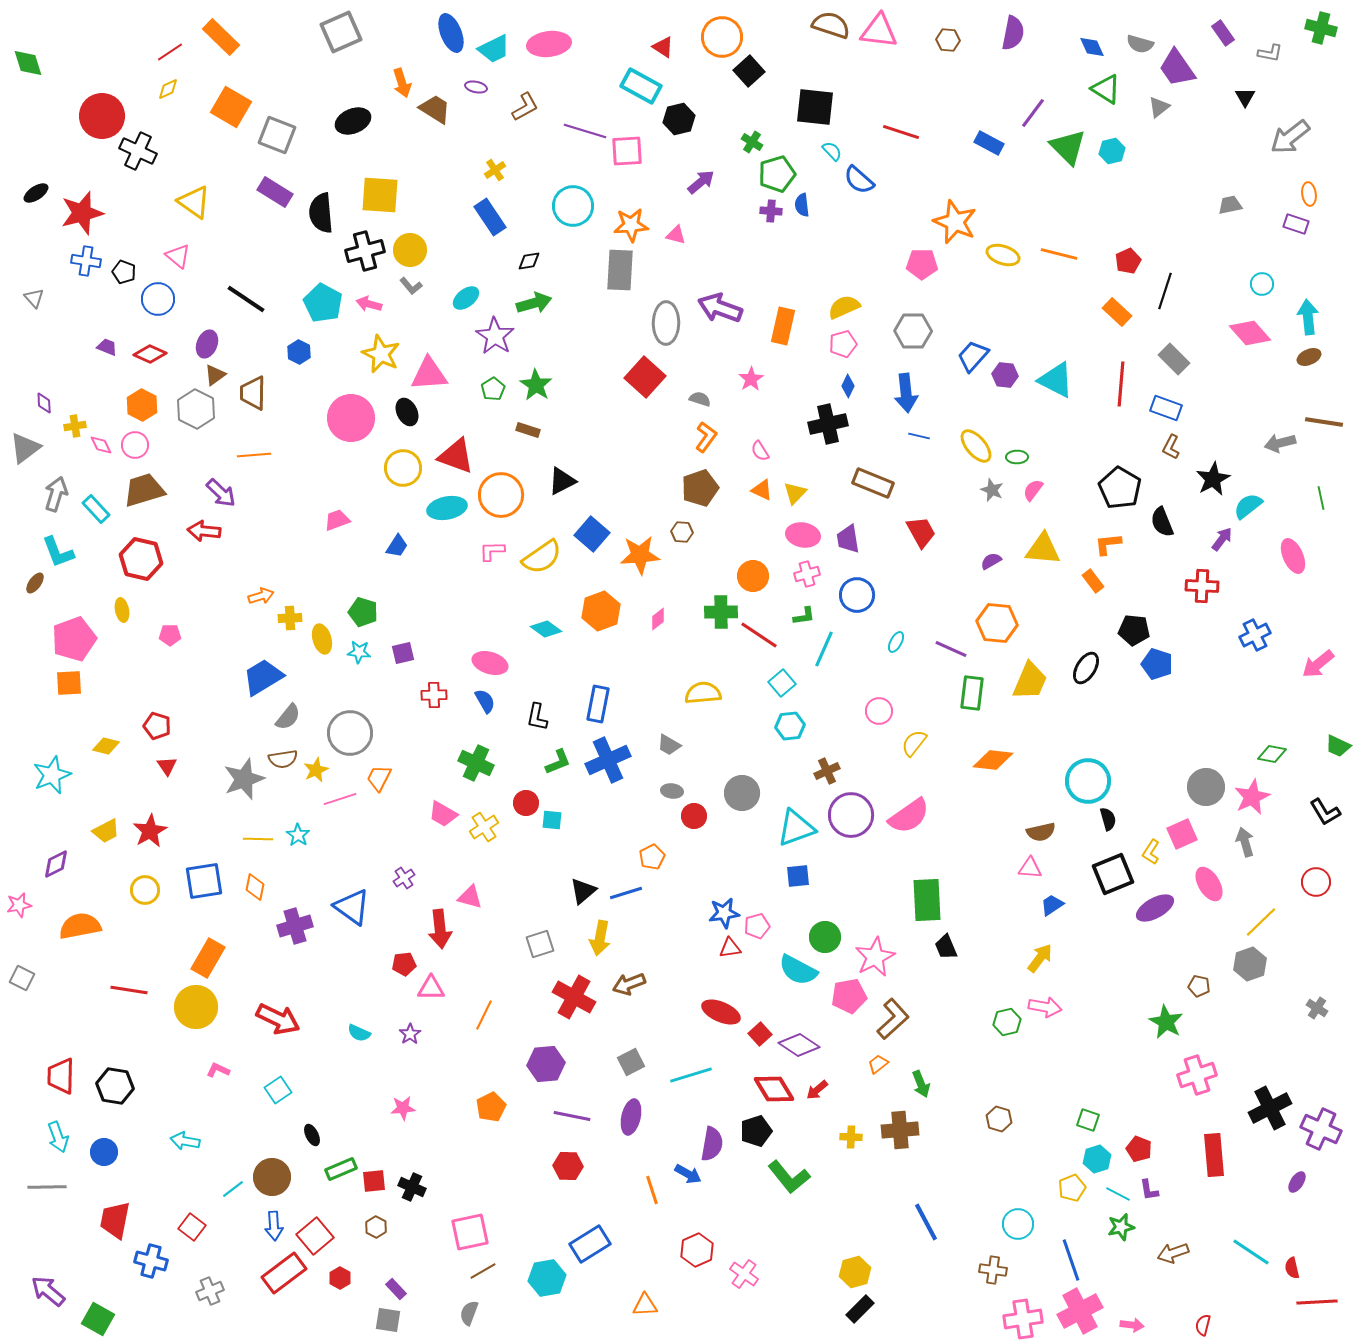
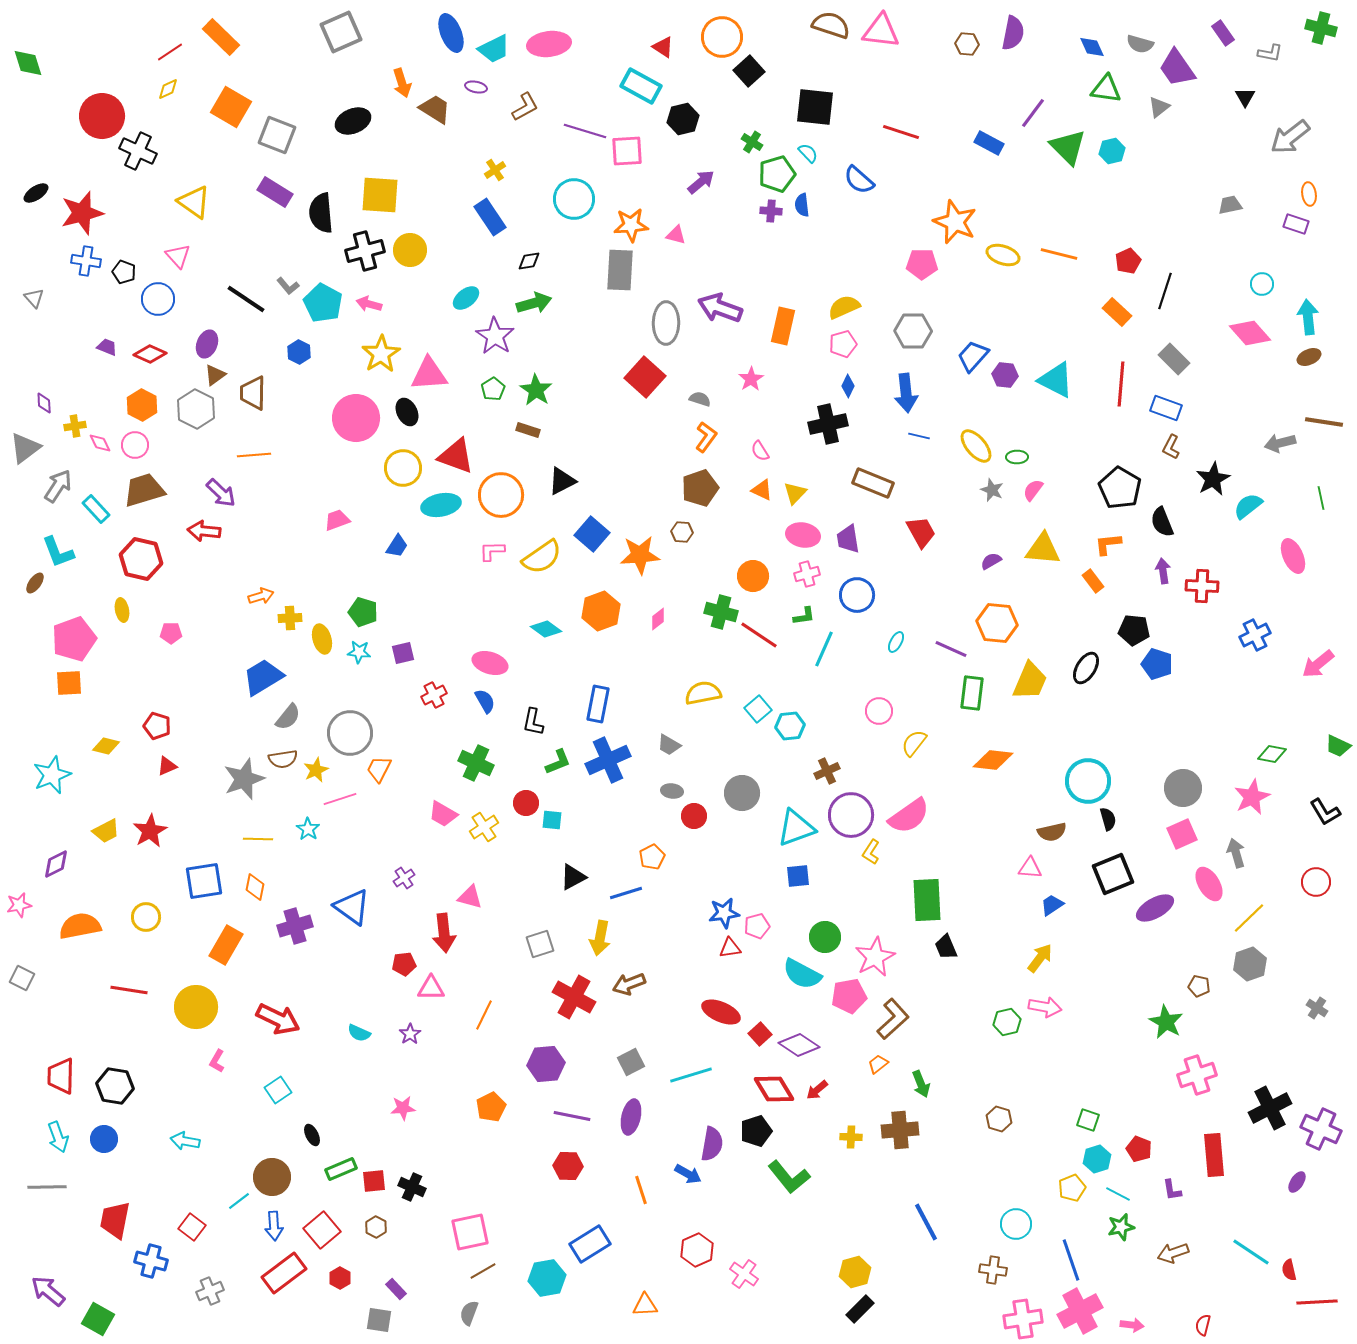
pink triangle at (879, 31): moved 2 px right
brown hexagon at (948, 40): moved 19 px right, 4 px down
green triangle at (1106, 89): rotated 24 degrees counterclockwise
black hexagon at (679, 119): moved 4 px right
cyan semicircle at (832, 151): moved 24 px left, 2 px down
cyan circle at (573, 206): moved 1 px right, 7 px up
pink triangle at (178, 256): rotated 8 degrees clockwise
gray L-shape at (411, 286): moved 123 px left
yellow star at (381, 354): rotated 15 degrees clockwise
green star at (536, 385): moved 5 px down
pink circle at (351, 418): moved 5 px right
pink diamond at (101, 445): moved 1 px left, 2 px up
gray arrow at (56, 494): moved 2 px right, 8 px up; rotated 16 degrees clockwise
cyan ellipse at (447, 508): moved 6 px left, 3 px up
purple arrow at (1222, 539): moved 59 px left, 32 px down; rotated 45 degrees counterclockwise
green cross at (721, 612): rotated 16 degrees clockwise
pink pentagon at (170, 635): moved 1 px right, 2 px up
cyan square at (782, 683): moved 24 px left, 26 px down
yellow semicircle at (703, 693): rotated 6 degrees counterclockwise
red cross at (434, 695): rotated 25 degrees counterclockwise
black L-shape at (537, 717): moved 4 px left, 5 px down
red triangle at (167, 766): rotated 40 degrees clockwise
orange trapezoid at (379, 778): moved 9 px up
gray circle at (1206, 787): moved 23 px left, 1 px down
brown semicircle at (1041, 832): moved 11 px right
cyan star at (298, 835): moved 10 px right, 6 px up
gray arrow at (1245, 842): moved 9 px left, 11 px down
yellow L-shape at (1151, 852): moved 280 px left
yellow circle at (145, 890): moved 1 px right, 27 px down
black triangle at (583, 891): moved 10 px left, 14 px up; rotated 12 degrees clockwise
yellow line at (1261, 922): moved 12 px left, 4 px up
red arrow at (440, 929): moved 4 px right, 4 px down
orange rectangle at (208, 958): moved 18 px right, 13 px up
cyan semicircle at (798, 970): moved 4 px right, 4 px down
pink L-shape at (218, 1070): moved 1 px left, 9 px up; rotated 85 degrees counterclockwise
blue circle at (104, 1152): moved 13 px up
cyan line at (233, 1189): moved 6 px right, 12 px down
orange line at (652, 1190): moved 11 px left
purple L-shape at (1149, 1190): moved 23 px right
cyan circle at (1018, 1224): moved 2 px left
red square at (315, 1236): moved 7 px right, 6 px up
red semicircle at (1292, 1268): moved 3 px left, 2 px down
gray square at (388, 1320): moved 9 px left
